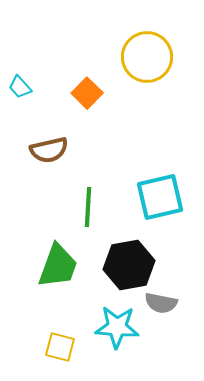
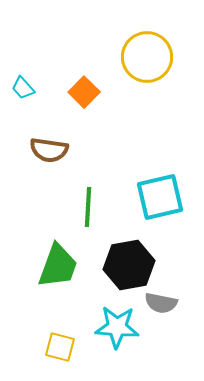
cyan trapezoid: moved 3 px right, 1 px down
orange square: moved 3 px left, 1 px up
brown semicircle: rotated 21 degrees clockwise
